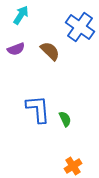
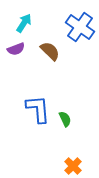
cyan arrow: moved 3 px right, 8 px down
orange cross: rotated 12 degrees counterclockwise
